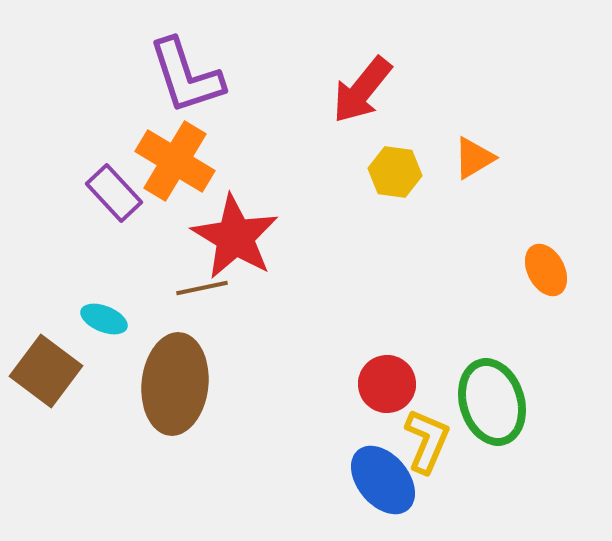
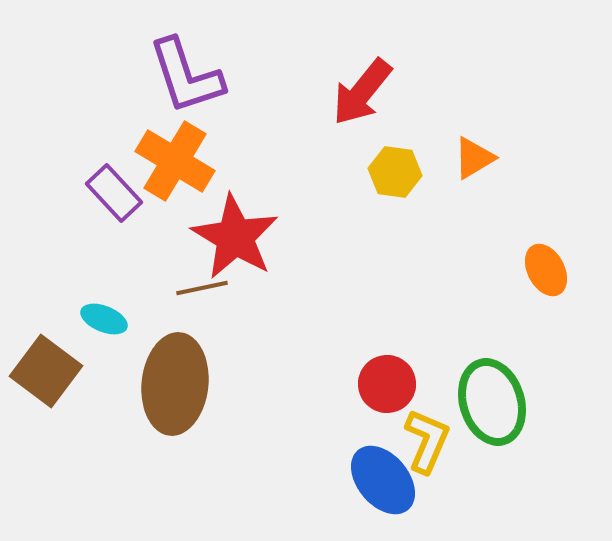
red arrow: moved 2 px down
